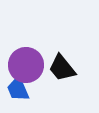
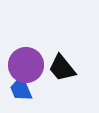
blue trapezoid: moved 3 px right
